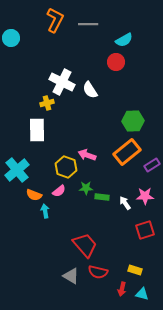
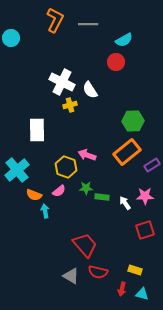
yellow cross: moved 23 px right, 2 px down
